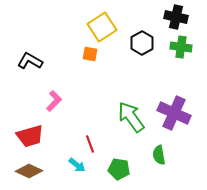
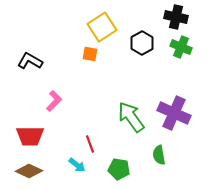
green cross: rotated 15 degrees clockwise
red trapezoid: rotated 16 degrees clockwise
